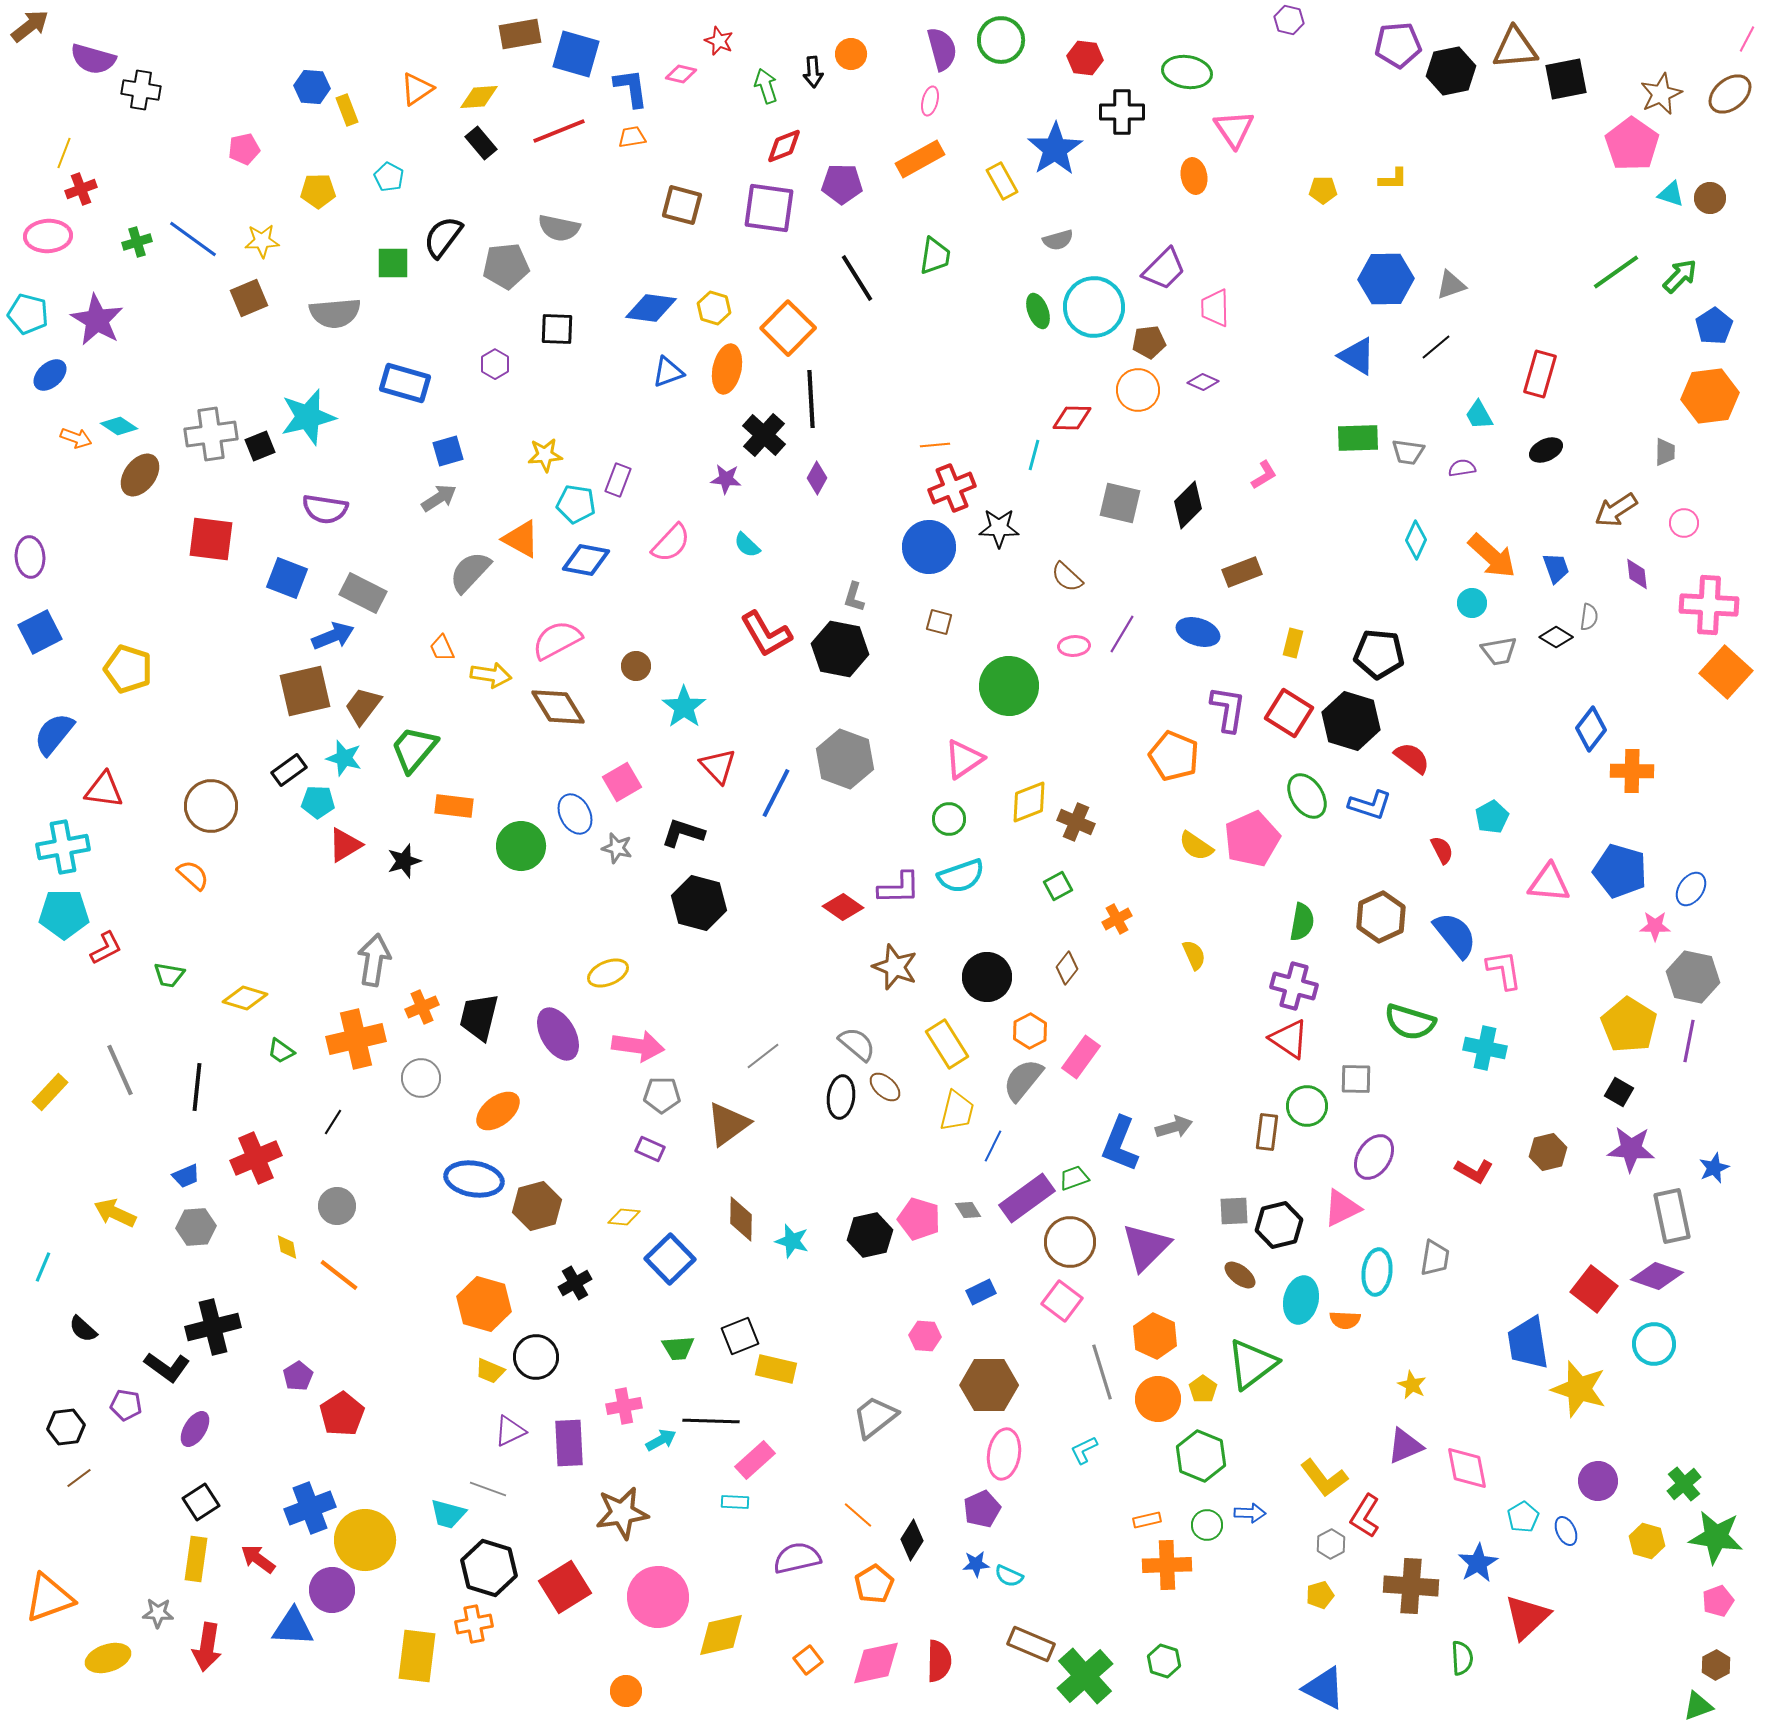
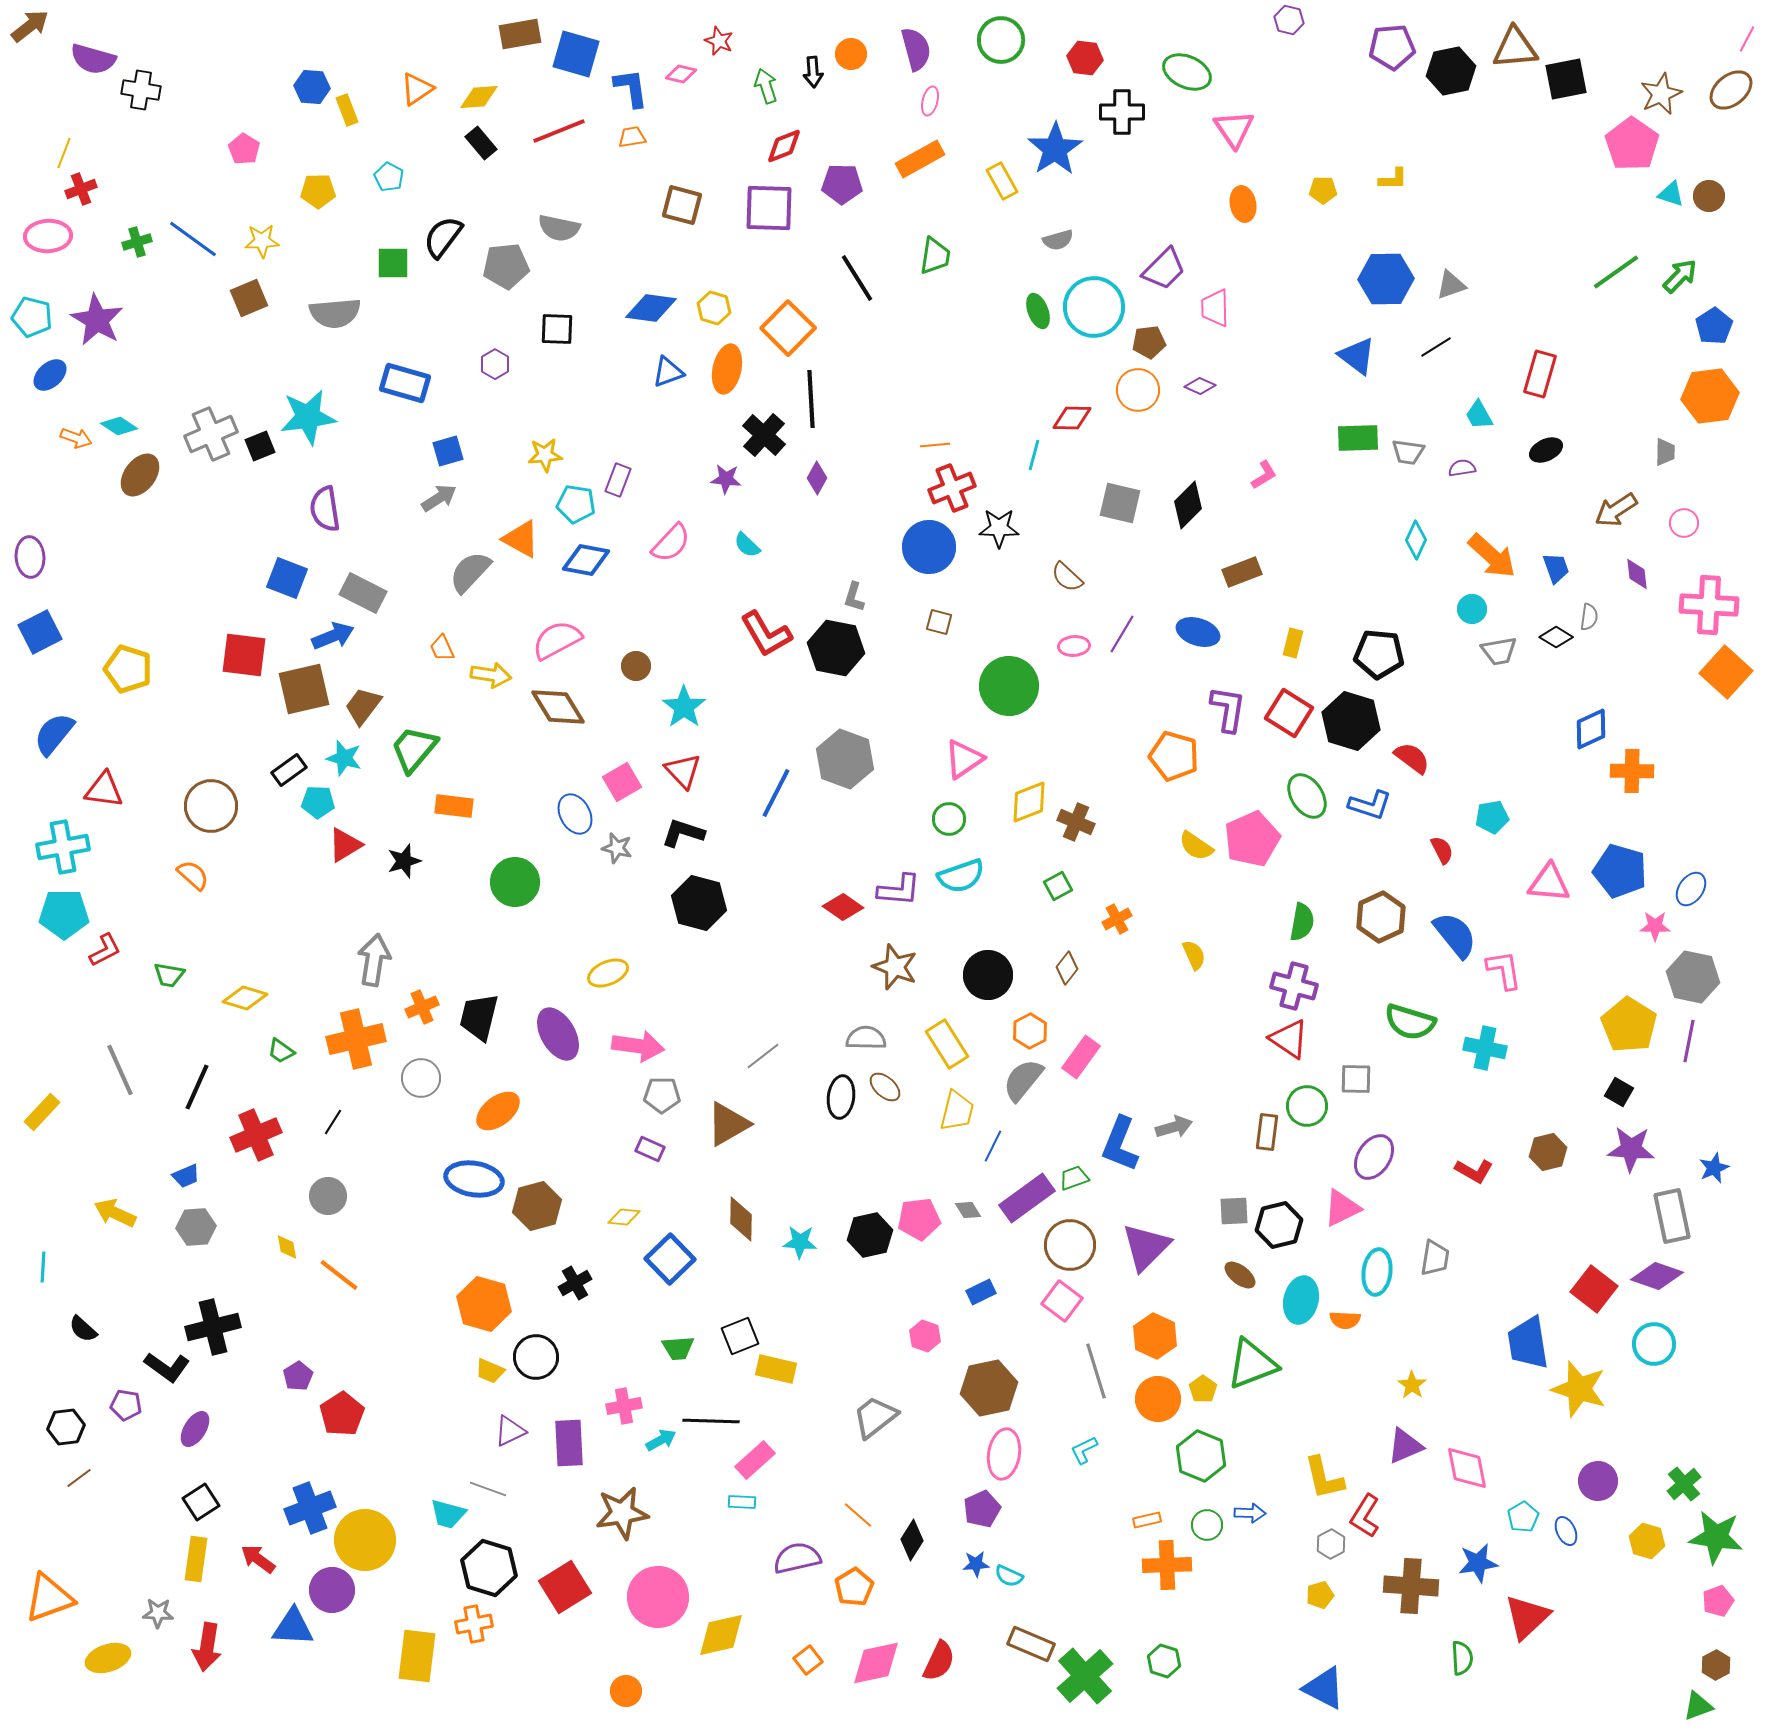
purple pentagon at (1398, 45): moved 6 px left, 2 px down
purple semicircle at (942, 49): moved 26 px left
green ellipse at (1187, 72): rotated 15 degrees clockwise
brown ellipse at (1730, 94): moved 1 px right, 4 px up
pink pentagon at (244, 149): rotated 28 degrees counterclockwise
orange ellipse at (1194, 176): moved 49 px right, 28 px down
brown circle at (1710, 198): moved 1 px left, 2 px up
purple square at (769, 208): rotated 6 degrees counterclockwise
cyan pentagon at (28, 314): moved 4 px right, 3 px down
black line at (1436, 347): rotated 8 degrees clockwise
blue triangle at (1357, 356): rotated 6 degrees clockwise
purple diamond at (1203, 382): moved 3 px left, 4 px down
cyan star at (308, 417): rotated 6 degrees clockwise
gray cross at (211, 434): rotated 15 degrees counterclockwise
purple semicircle at (325, 509): rotated 72 degrees clockwise
red square at (211, 539): moved 33 px right, 116 px down
cyan circle at (1472, 603): moved 6 px down
black hexagon at (840, 649): moved 4 px left, 1 px up
brown square at (305, 691): moved 1 px left, 2 px up
blue diamond at (1591, 729): rotated 27 degrees clockwise
orange pentagon at (1174, 756): rotated 6 degrees counterclockwise
red triangle at (718, 766): moved 35 px left, 5 px down
cyan pentagon at (1492, 817): rotated 20 degrees clockwise
green circle at (521, 846): moved 6 px left, 36 px down
purple L-shape at (899, 888): moved 2 px down; rotated 6 degrees clockwise
red L-shape at (106, 948): moved 1 px left, 2 px down
black circle at (987, 977): moved 1 px right, 2 px up
gray semicircle at (857, 1044): moved 9 px right, 6 px up; rotated 39 degrees counterclockwise
black line at (197, 1087): rotated 18 degrees clockwise
yellow rectangle at (50, 1092): moved 8 px left, 20 px down
brown triangle at (728, 1124): rotated 6 degrees clockwise
red cross at (256, 1158): moved 23 px up
gray circle at (337, 1206): moved 9 px left, 10 px up
pink pentagon at (919, 1219): rotated 24 degrees counterclockwise
cyan star at (792, 1241): moved 8 px right, 1 px down; rotated 12 degrees counterclockwise
brown circle at (1070, 1242): moved 3 px down
cyan line at (43, 1267): rotated 20 degrees counterclockwise
pink hexagon at (925, 1336): rotated 16 degrees clockwise
green triangle at (1252, 1364): rotated 16 degrees clockwise
gray line at (1102, 1372): moved 6 px left, 1 px up
brown hexagon at (989, 1385): moved 3 px down; rotated 12 degrees counterclockwise
yellow star at (1412, 1385): rotated 8 degrees clockwise
yellow L-shape at (1324, 1478): rotated 24 degrees clockwise
cyan rectangle at (735, 1502): moved 7 px right
blue star at (1478, 1563): rotated 21 degrees clockwise
orange pentagon at (874, 1584): moved 20 px left, 3 px down
red semicircle at (939, 1661): rotated 24 degrees clockwise
